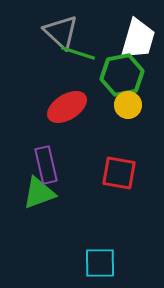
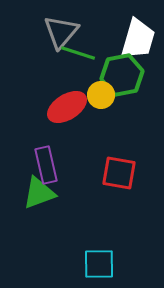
gray triangle: rotated 27 degrees clockwise
yellow circle: moved 27 px left, 10 px up
cyan square: moved 1 px left, 1 px down
